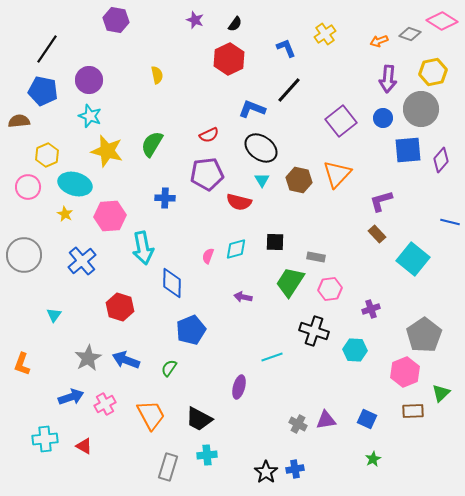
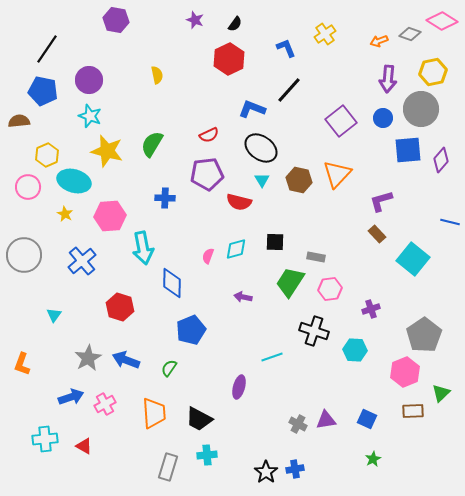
cyan ellipse at (75, 184): moved 1 px left, 3 px up
orange trapezoid at (151, 415): moved 3 px right, 2 px up; rotated 24 degrees clockwise
